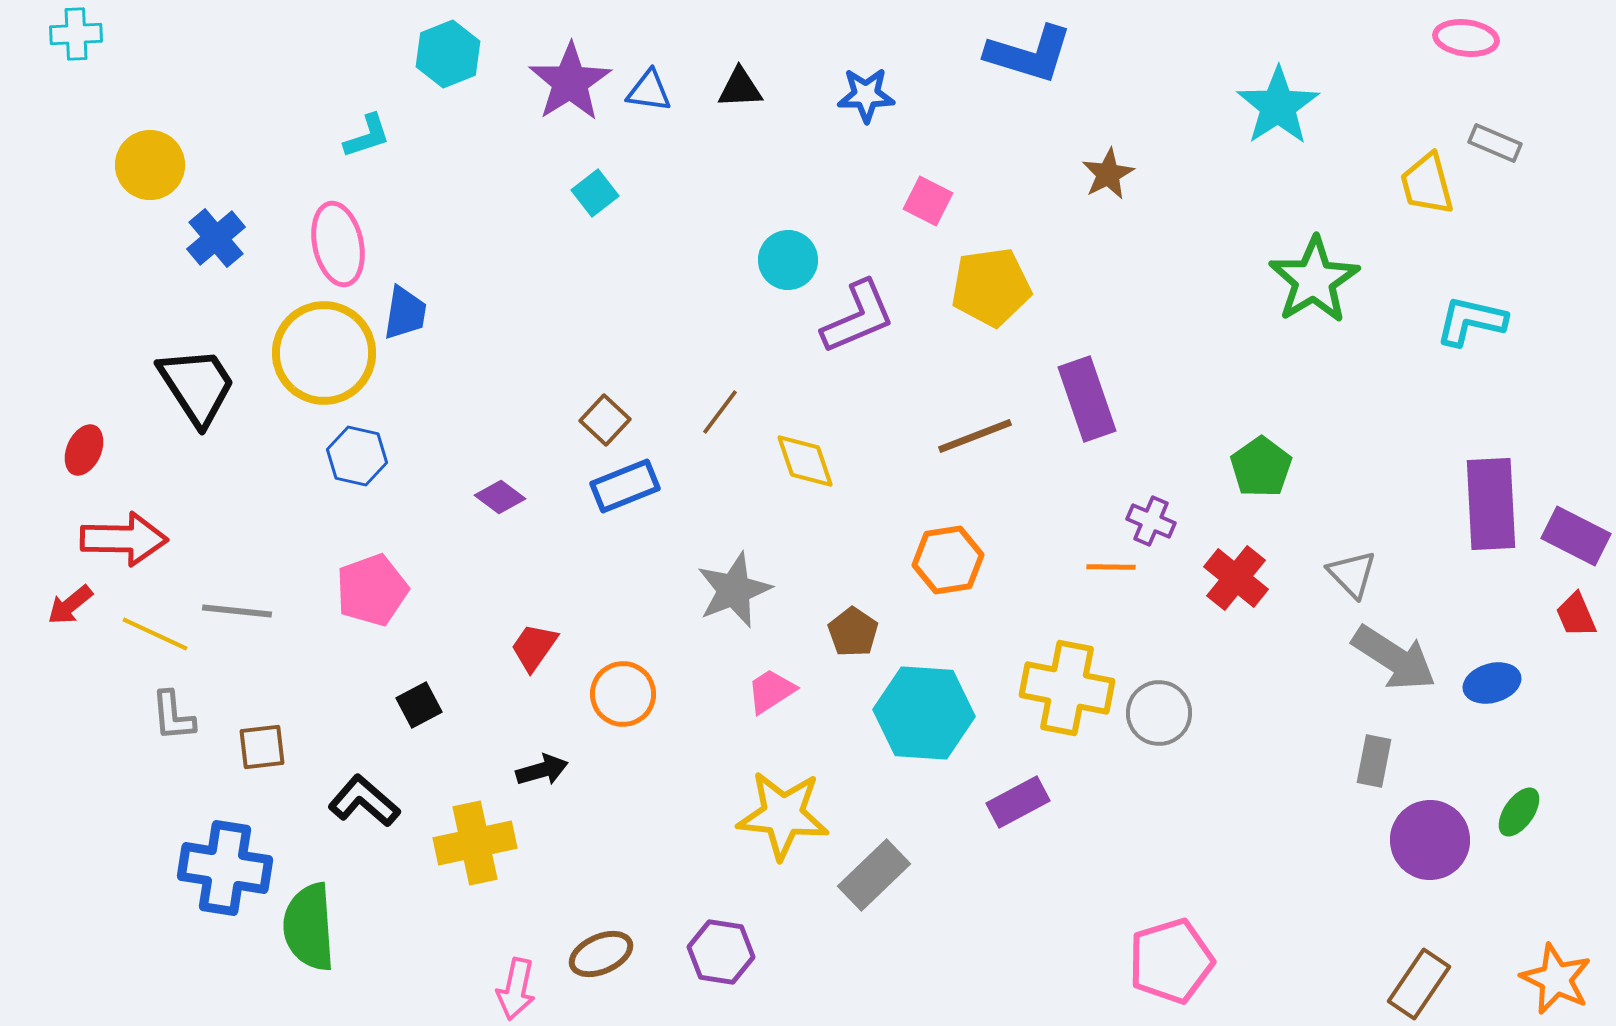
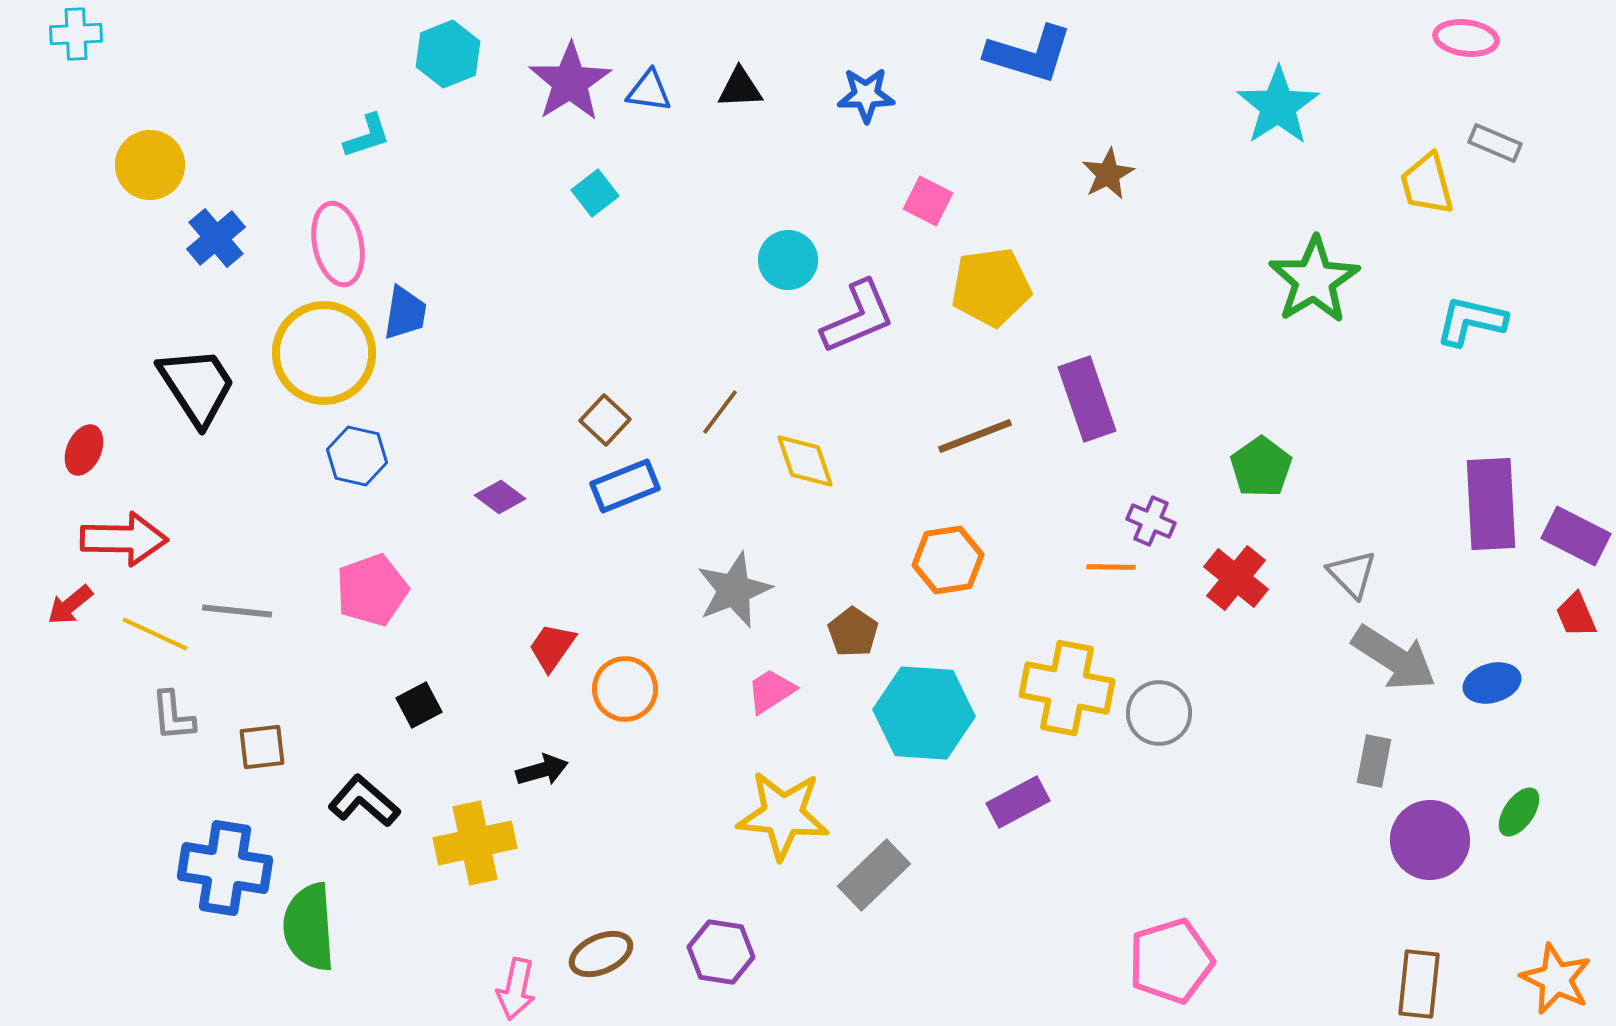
red trapezoid at (534, 647): moved 18 px right
orange circle at (623, 694): moved 2 px right, 5 px up
brown rectangle at (1419, 984): rotated 28 degrees counterclockwise
